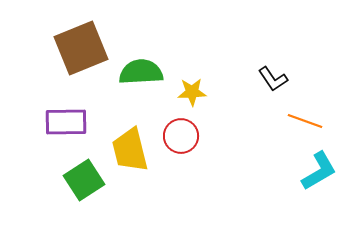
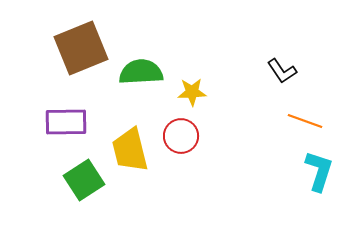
black L-shape: moved 9 px right, 8 px up
cyan L-shape: rotated 42 degrees counterclockwise
